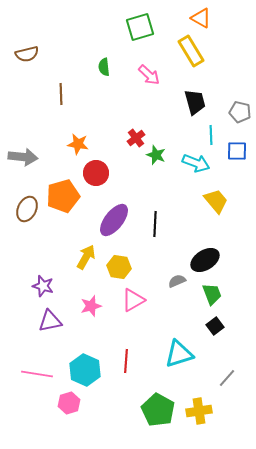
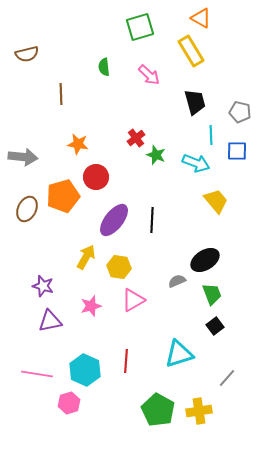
red circle: moved 4 px down
black line: moved 3 px left, 4 px up
